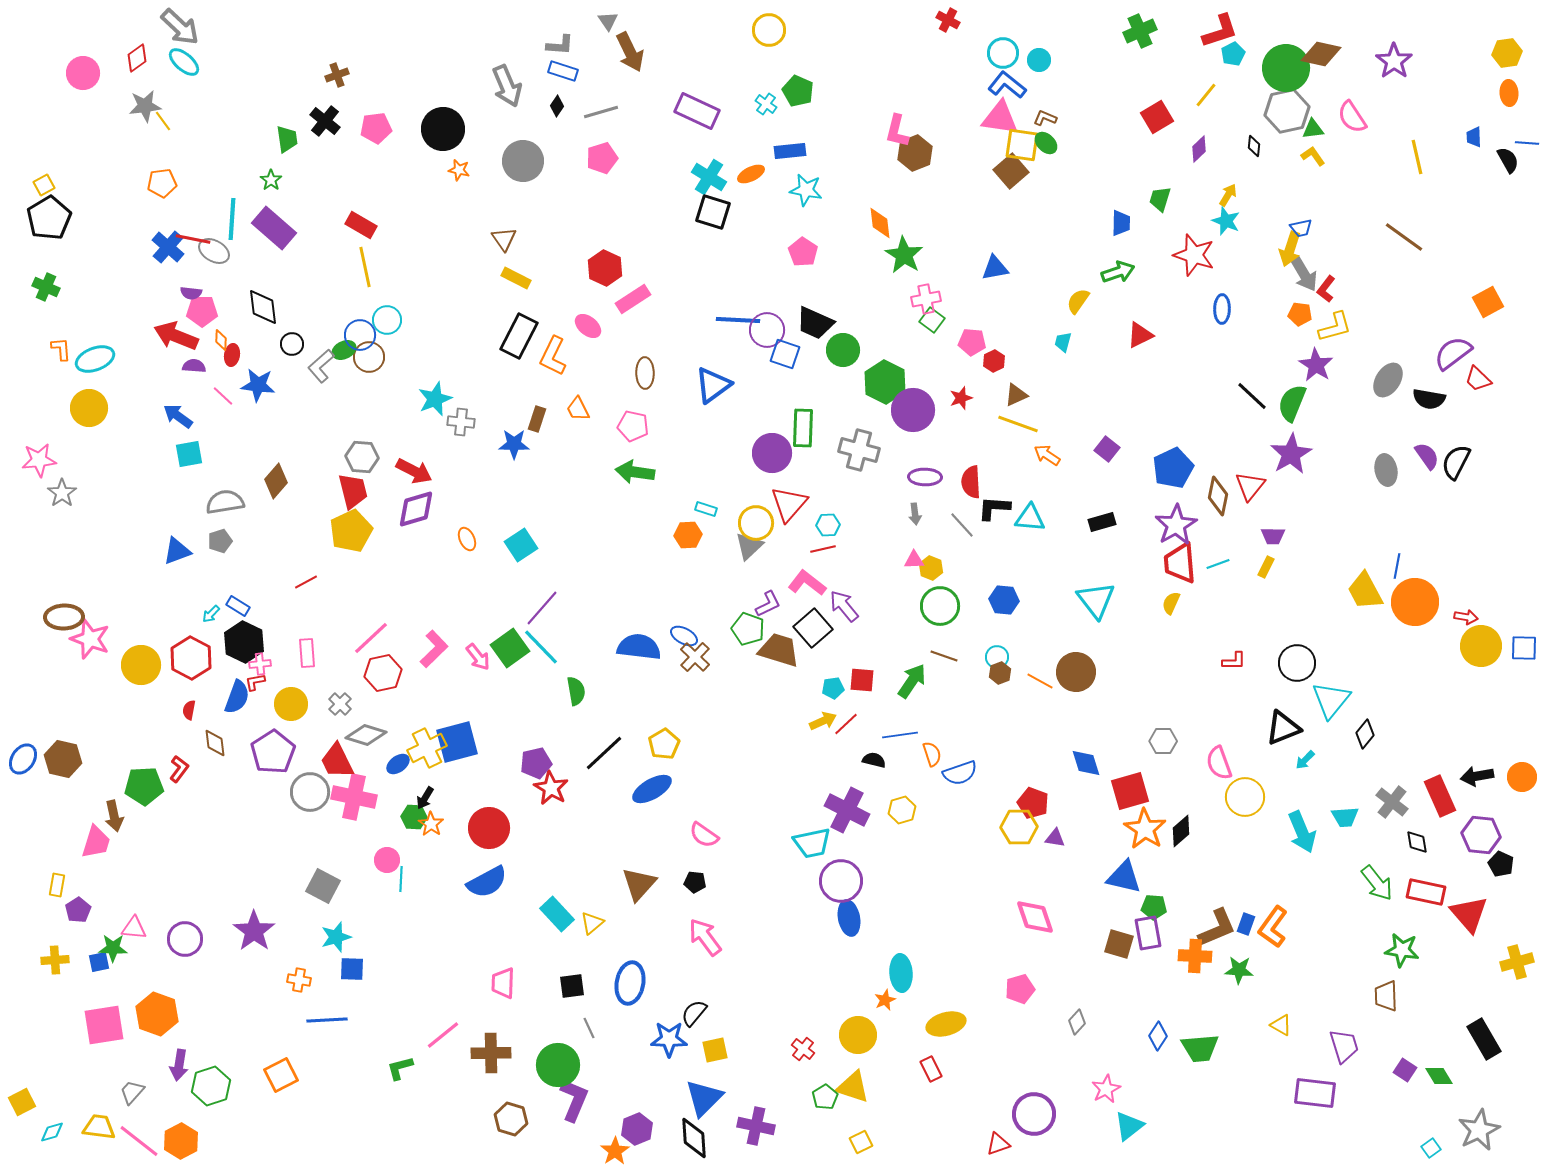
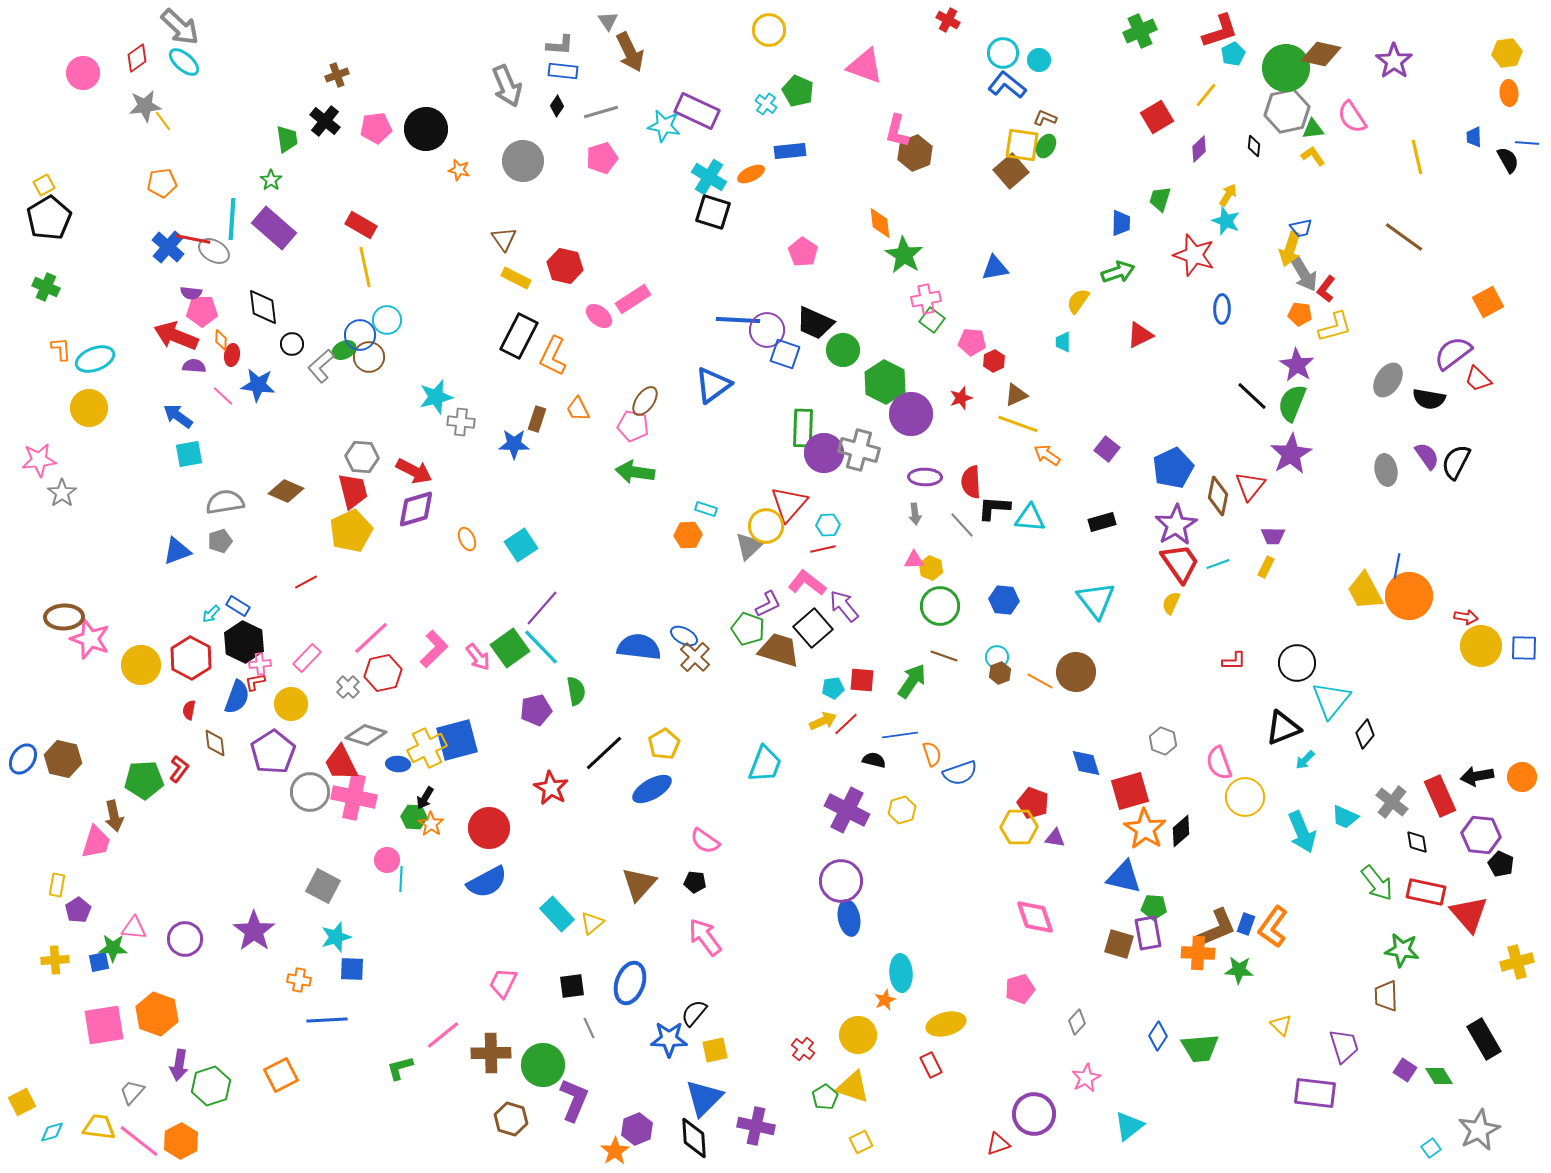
blue rectangle at (563, 71): rotated 12 degrees counterclockwise
pink triangle at (1000, 118): moved 135 px left, 52 px up; rotated 12 degrees clockwise
black circle at (443, 129): moved 17 px left
green ellipse at (1046, 143): moved 3 px down; rotated 75 degrees clockwise
cyan star at (806, 190): moved 142 px left, 64 px up
red hexagon at (605, 268): moved 40 px left, 2 px up; rotated 12 degrees counterclockwise
pink ellipse at (588, 326): moved 11 px right, 10 px up
cyan trapezoid at (1063, 342): rotated 15 degrees counterclockwise
purple star at (1316, 365): moved 19 px left
brown ellipse at (645, 373): moved 28 px down; rotated 36 degrees clockwise
cyan star at (435, 399): moved 1 px right, 2 px up; rotated 8 degrees clockwise
purple circle at (913, 410): moved 2 px left, 4 px down
purple circle at (772, 453): moved 52 px right
brown diamond at (276, 481): moved 10 px right, 10 px down; rotated 72 degrees clockwise
yellow circle at (756, 523): moved 10 px right, 3 px down
red trapezoid at (1180, 563): rotated 150 degrees clockwise
orange circle at (1415, 602): moved 6 px left, 6 px up
pink rectangle at (307, 653): moved 5 px down; rotated 48 degrees clockwise
gray cross at (340, 704): moved 8 px right, 17 px up
gray hexagon at (1163, 741): rotated 20 degrees clockwise
blue square at (457, 742): moved 2 px up
red trapezoid at (337, 761): moved 4 px right, 2 px down
purple pentagon at (536, 763): moved 53 px up
blue ellipse at (398, 764): rotated 40 degrees clockwise
green pentagon at (144, 786): moved 6 px up
cyan trapezoid at (1345, 817): rotated 28 degrees clockwise
pink semicircle at (704, 835): moved 1 px right, 6 px down
cyan trapezoid at (812, 843): moved 47 px left, 79 px up; rotated 57 degrees counterclockwise
orange cross at (1195, 956): moved 3 px right, 3 px up
pink trapezoid at (503, 983): rotated 24 degrees clockwise
blue ellipse at (630, 983): rotated 9 degrees clockwise
yellow triangle at (1281, 1025): rotated 15 degrees clockwise
green circle at (558, 1065): moved 15 px left
red rectangle at (931, 1069): moved 4 px up
pink star at (1106, 1089): moved 20 px left, 11 px up
